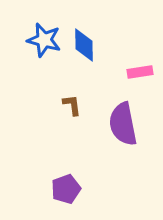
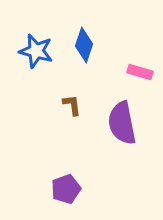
blue star: moved 8 px left, 11 px down
blue diamond: rotated 20 degrees clockwise
pink rectangle: rotated 25 degrees clockwise
purple semicircle: moved 1 px left, 1 px up
